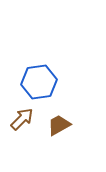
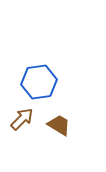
brown trapezoid: rotated 60 degrees clockwise
